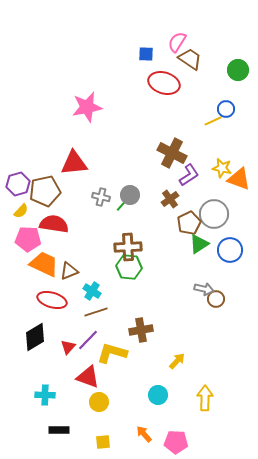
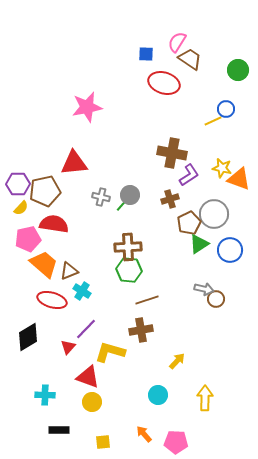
brown cross at (172, 153): rotated 16 degrees counterclockwise
purple hexagon at (18, 184): rotated 15 degrees clockwise
brown cross at (170, 199): rotated 18 degrees clockwise
yellow semicircle at (21, 211): moved 3 px up
pink pentagon at (28, 239): rotated 15 degrees counterclockwise
orange trapezoid at (44, 264): rotated 16 degrees clockwise
green hexagon at (129, 267): moved 3 px down
cyan cross at (92, 291): moved 10 px left
brown line at (96, 312): moved 51 px right, 12 px up
black diamond at (35, 337): moved 7 px left
purple line at (88, 340): moved 2 px left, 11 px up
yellow L-shape at (112, 353): moved 2 px left, 1 px up
yellow circle at (99, 402): moved 7 px left
